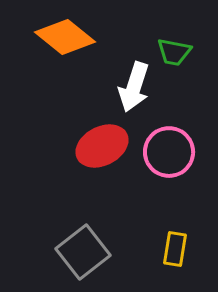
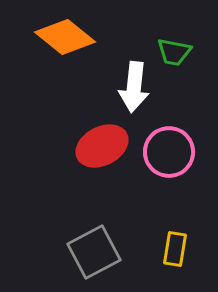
white arrow: rotated 12 degrees counterclockwise
gray square: moved 11 px right; rotated 10 degrees clockwise
